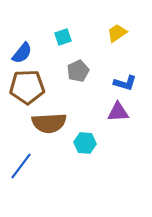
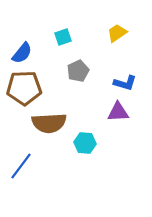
brown pentagon: moved 3 px left, 1 px down
